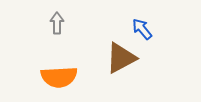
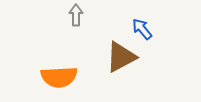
gray arrow: moved 19 px right, 8 px up
brown triangle: moved 1 px up
